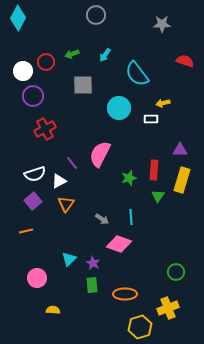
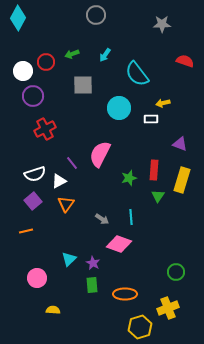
purple triangle: moved 6 px up; rotated 21 degrees clockwise
